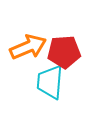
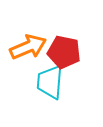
red pentagon: rotated 16 degrees clockwise
